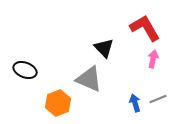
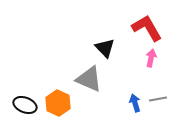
red L-shape: moved 2 px right
black triangle: moved 1 px right
pink arrow: moved 2 px left, 1 px up
black ellipse: moved 35 px down
gray line: rotated 12 degrees clockwise
orange hexagon: rotated 15 degrees counterclockwise
